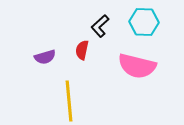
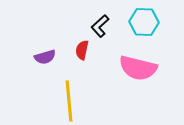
pink semicircle: moved 1 px right, 2 px down
